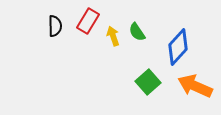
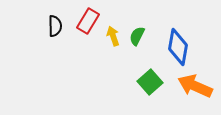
green semicircle: moved 4 px down; rotated 60 degrees clockwise
blue diamond: rotated 33 degrees counterclockwise
green square: moved 2 px right
